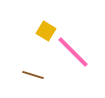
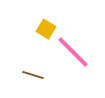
yellow square: moved 2 px up
